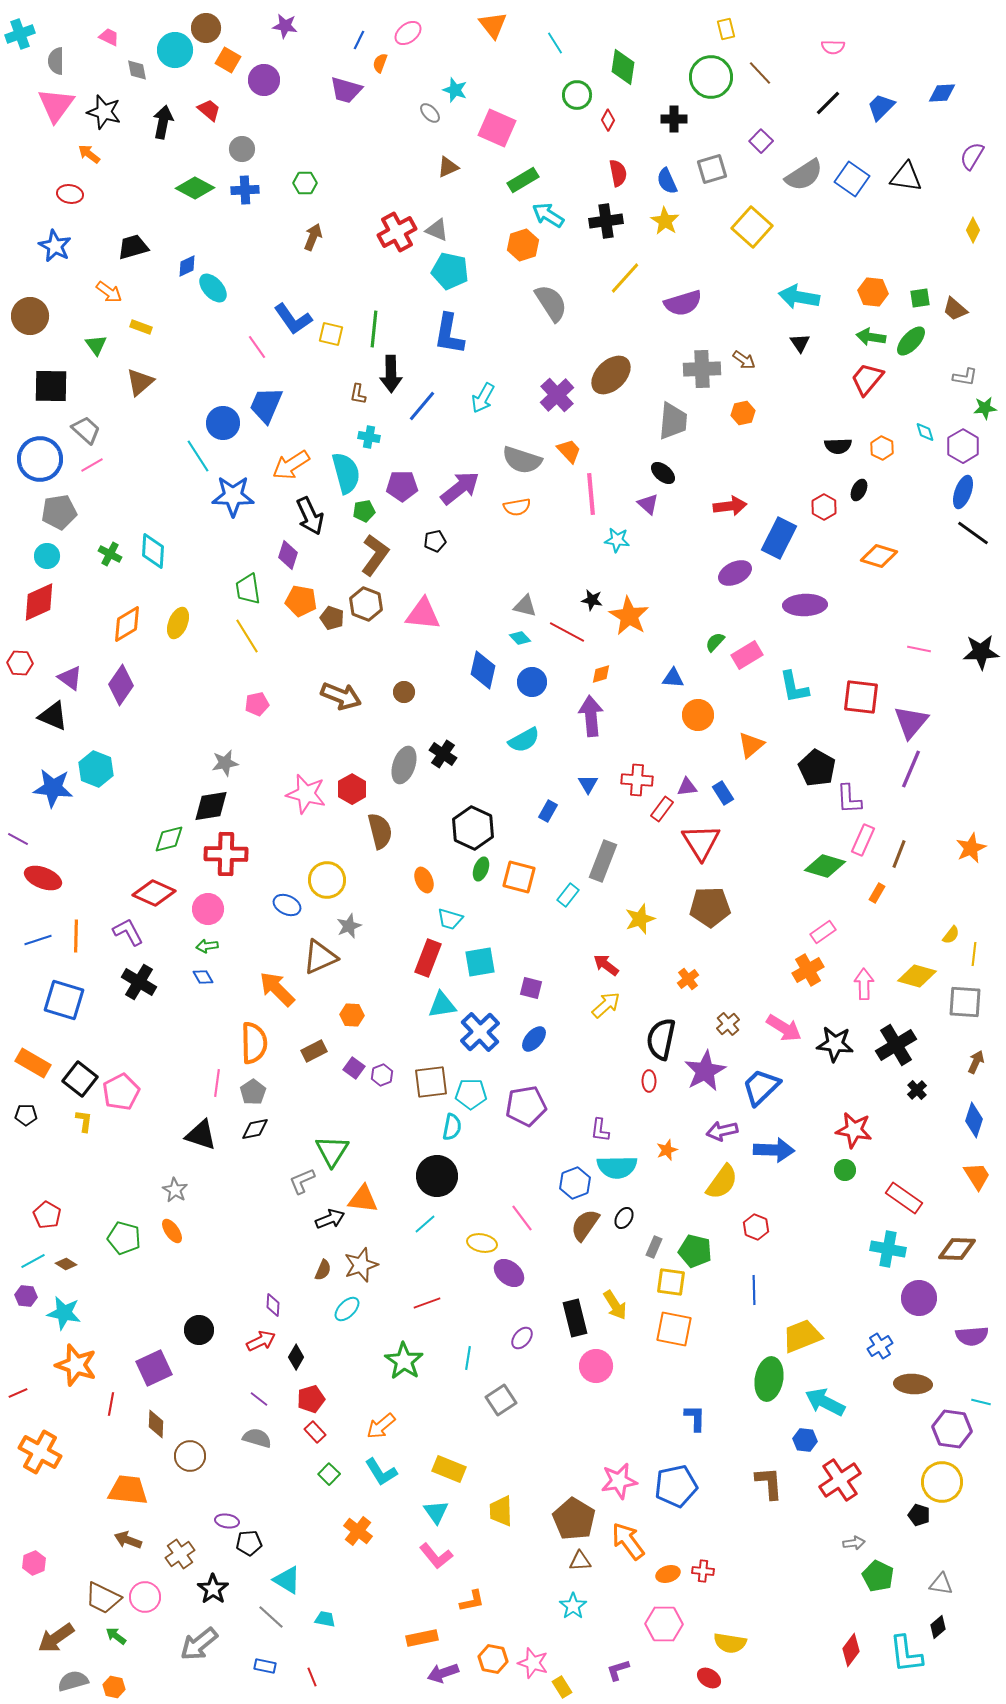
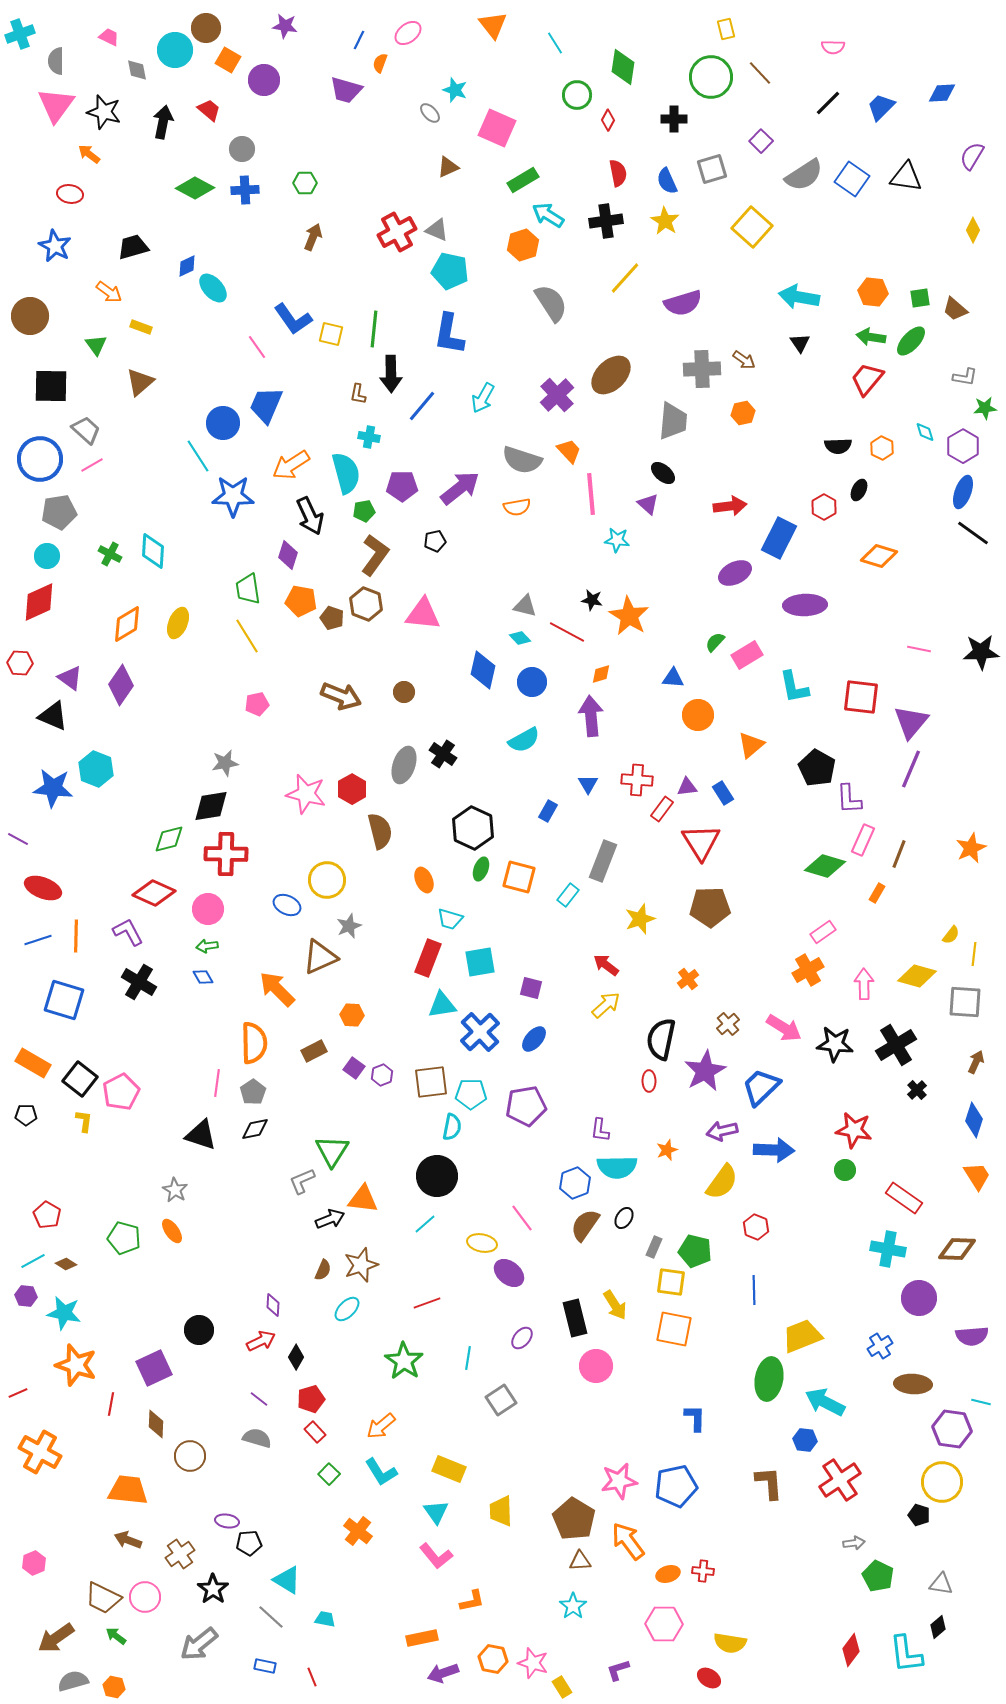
red ellipse at (43, 878): moved 10 px down
